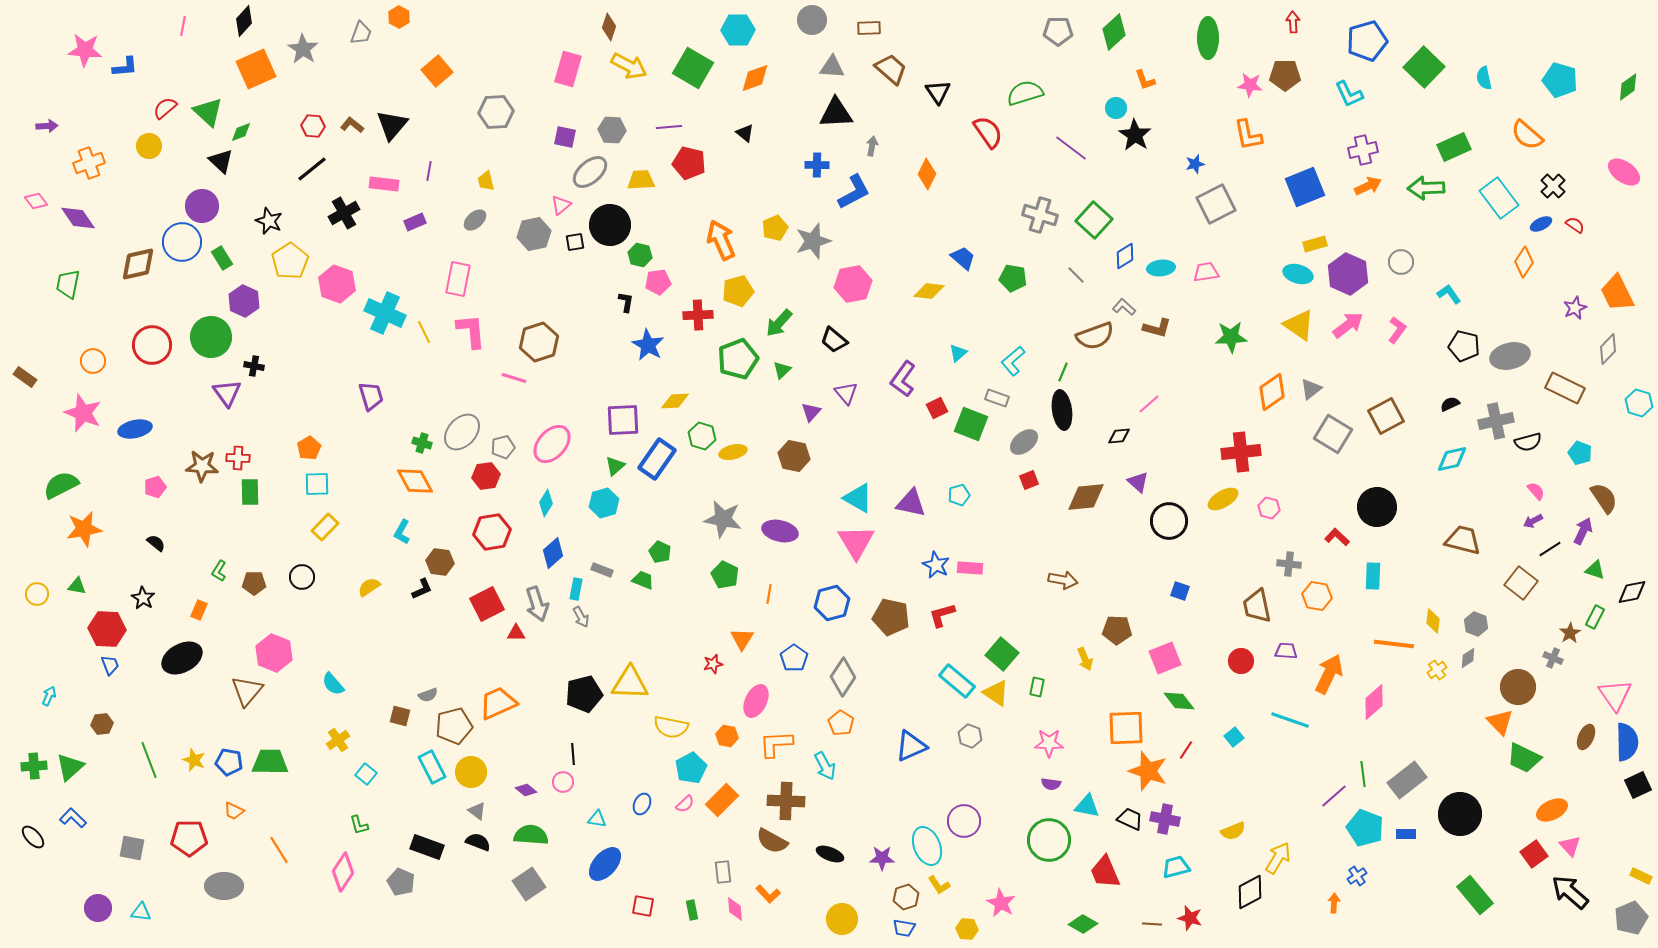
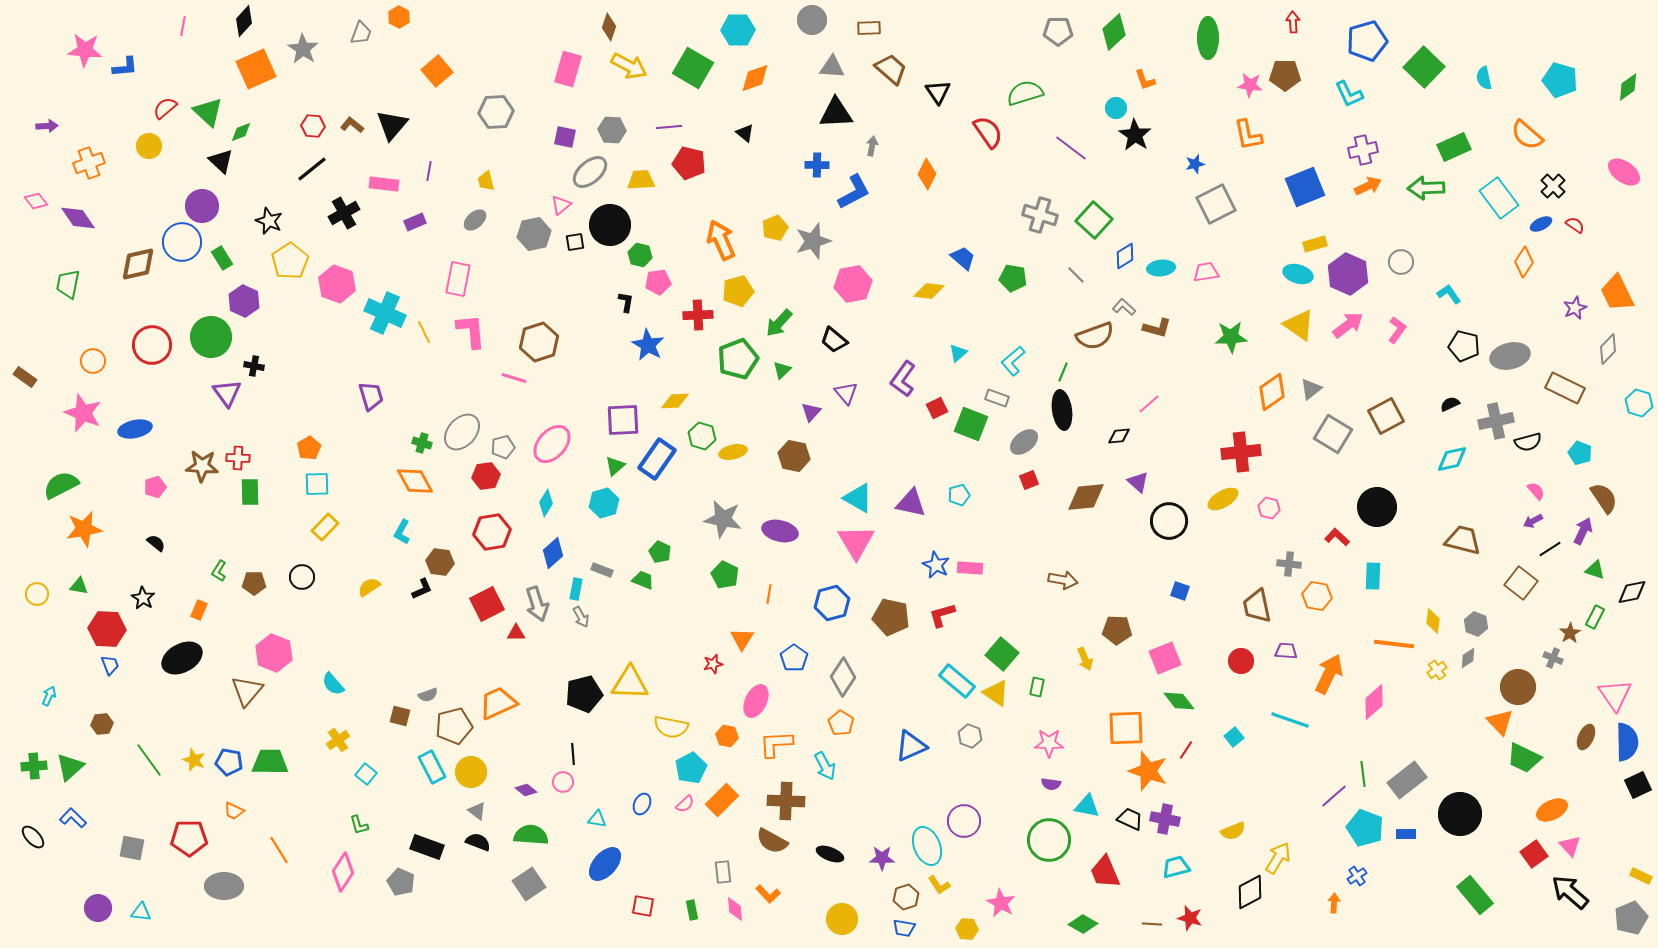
green triangle at (77, 586): moved 2 px right
green line at (149, 760): rotated 15 degrees counterclockwise
